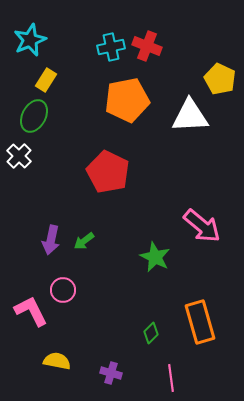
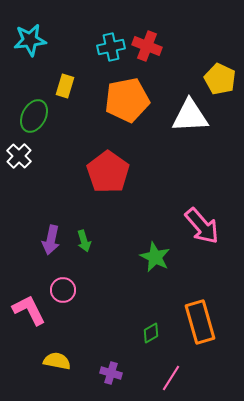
cyan star: rotated 16 degrees clockwise
yellow rectangle: moved 19 px right, 6 px down; rotated 15 degrees counterclockwise
red pentagon: rotated 9 degrees clockwise
pink arrow: rotated 9 degrees clockwise
green arrow: rotated 70 degrees counterclockwise
pink L-shape: moved 2 px left, 1 px up
green diamond: rotated 15 degrees clockwise
pink line: rotated 40 degrees clockwise
